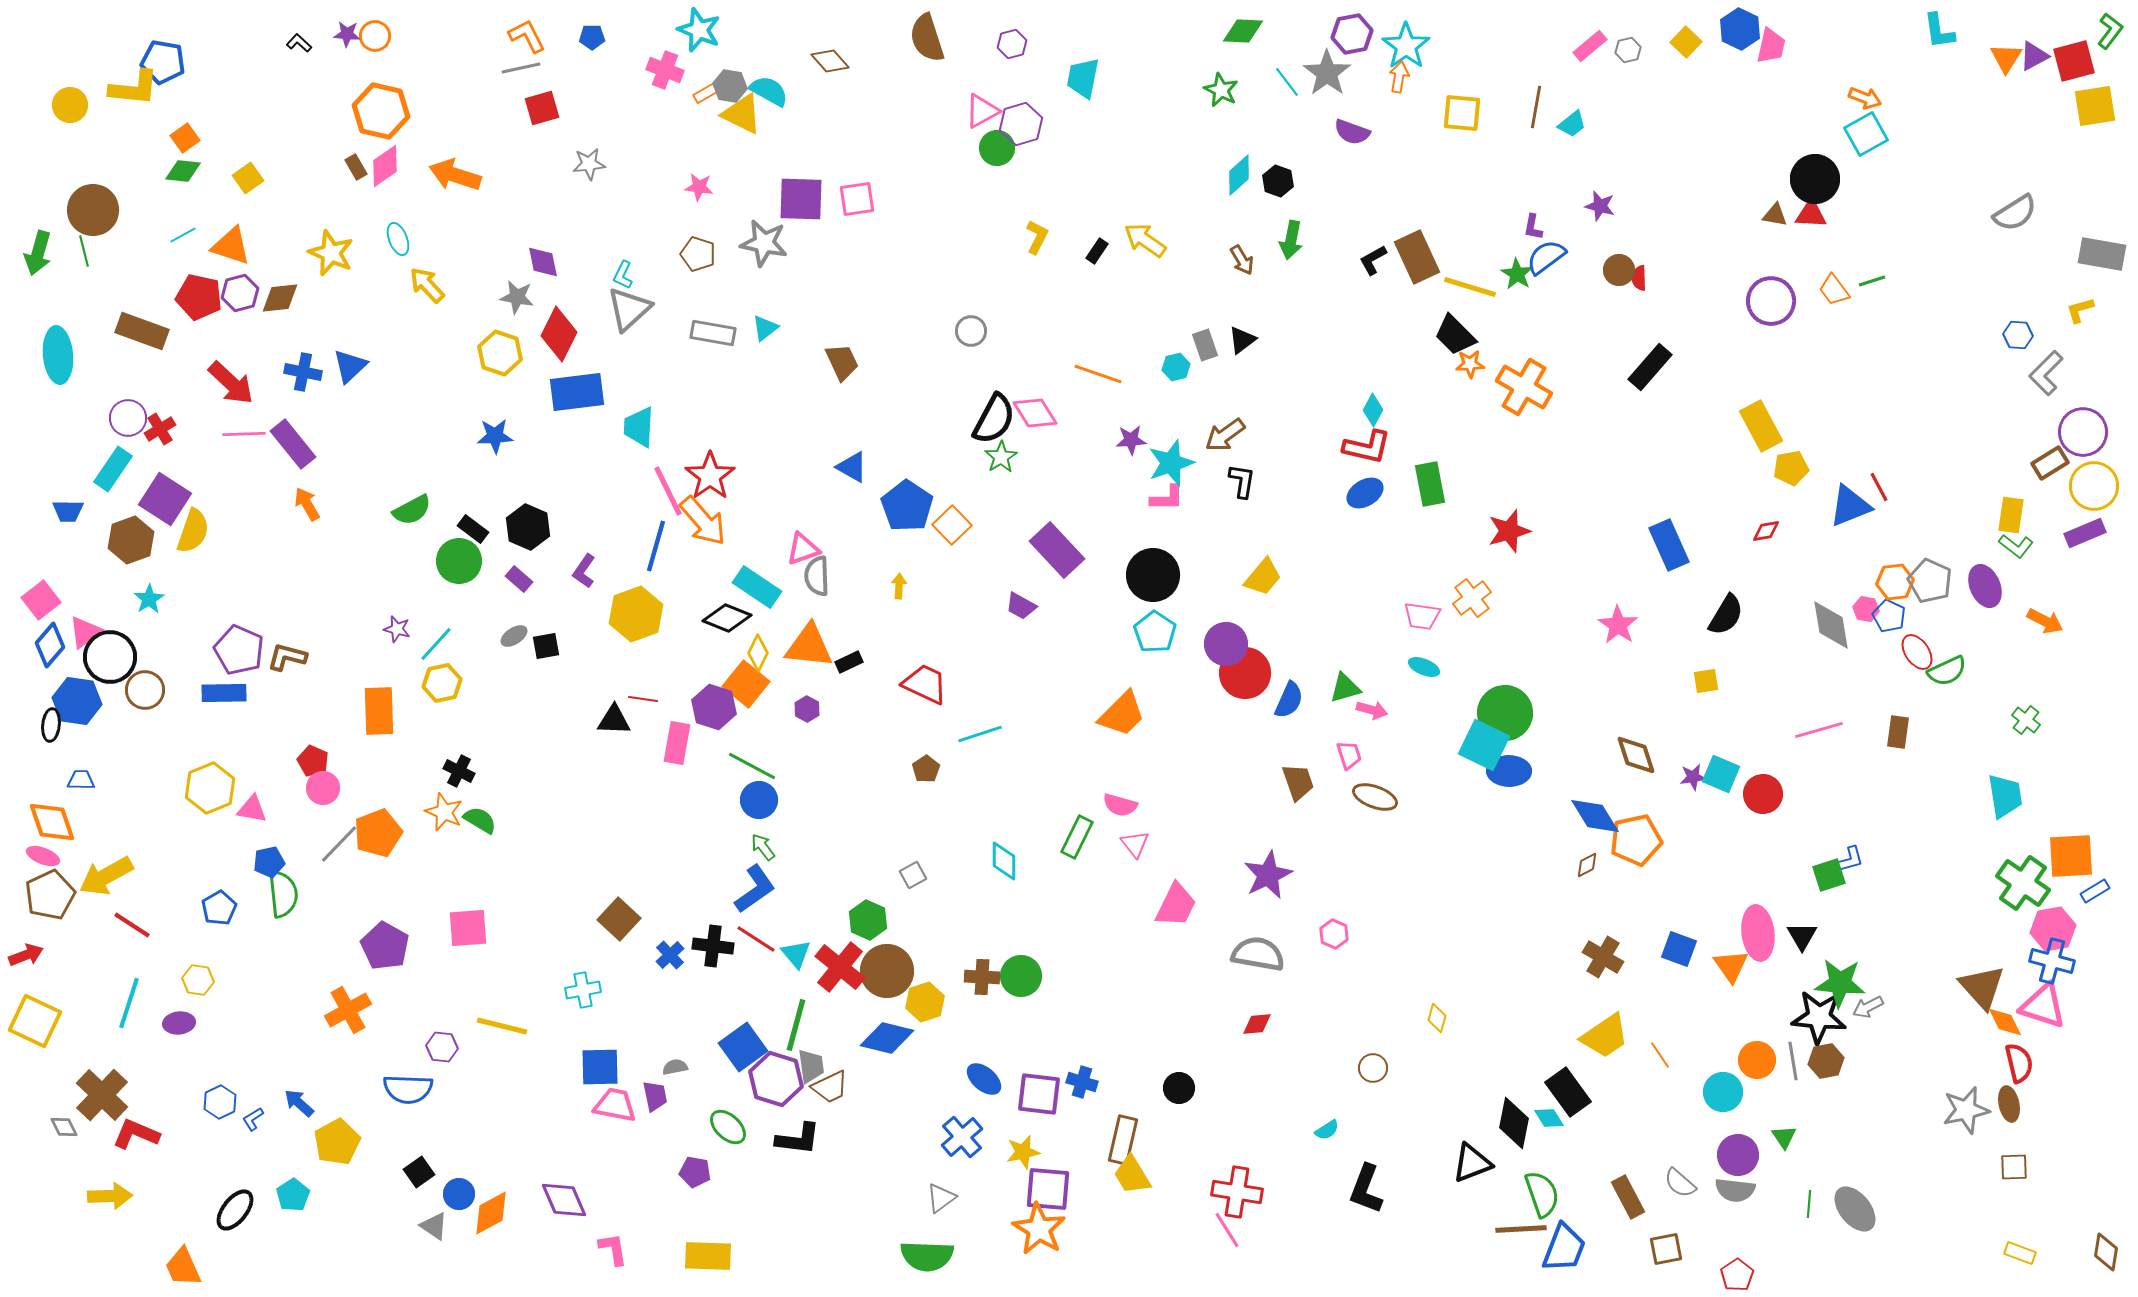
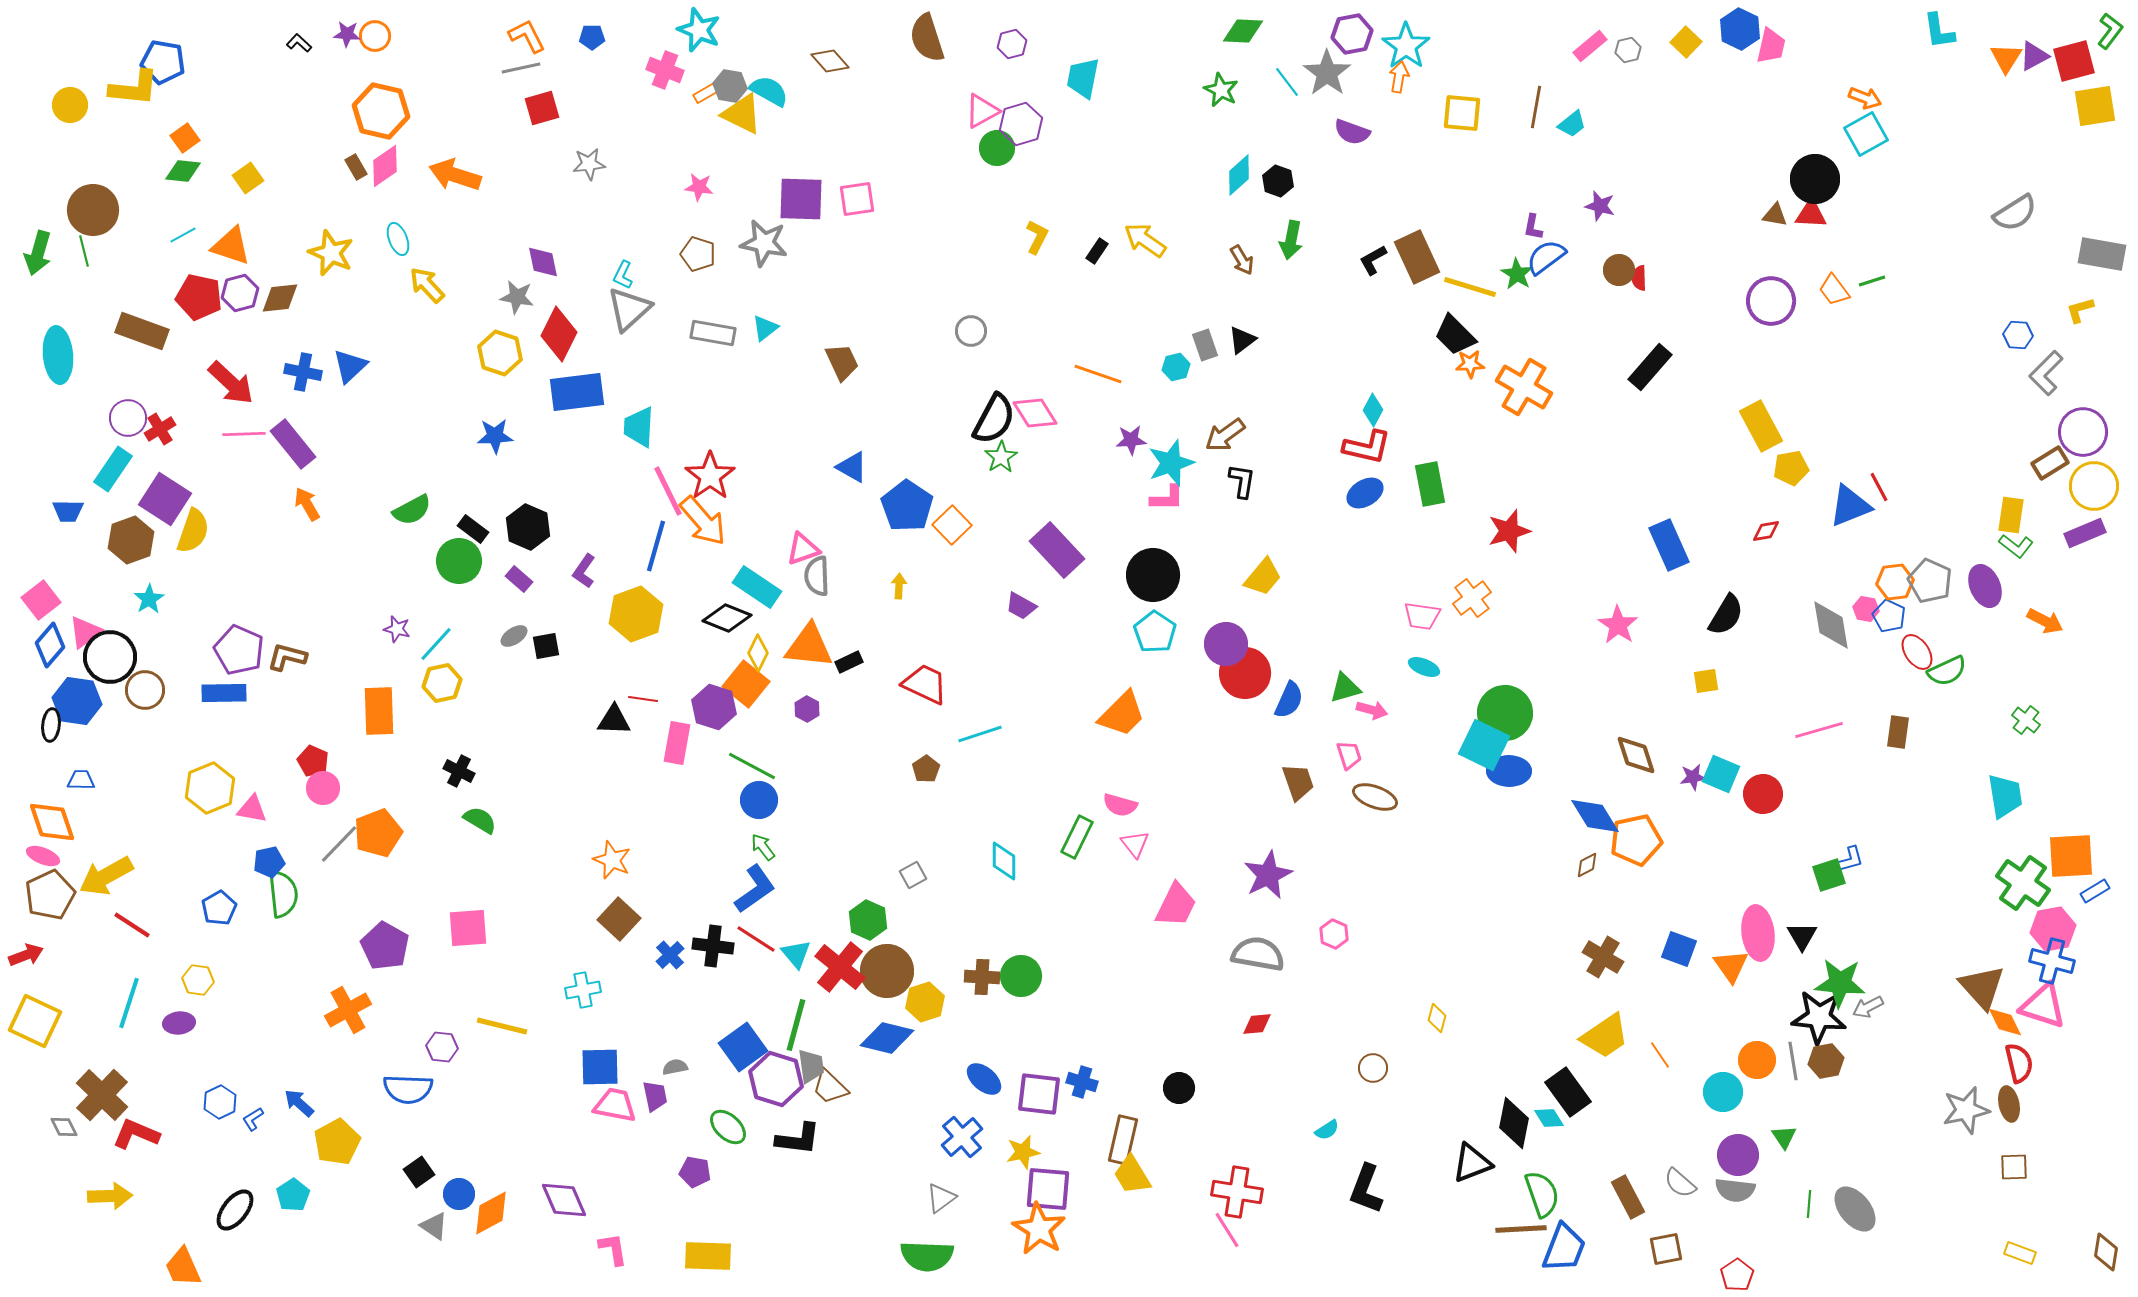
orange star at (444, 812): moved 168 px right, 48 px down
brown trapezoid at (830, 1087): rotated 69 degrees clockwise
